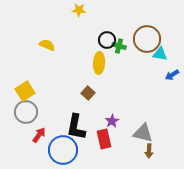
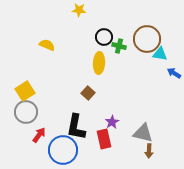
black circle: moved 3 px left, 3 px up
blue arrow: moved 2 px right, 2 px up; rotated 64 degrees clockwise
purple star: moved 1 px down
